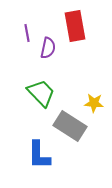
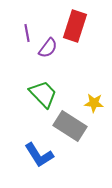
red rectangle: rotated 28 degrees clockwise
purple semicircle: rotated 25 degrees clockwise
green trapezoid: moved 2 px right, 1 px down
blue L-shape: rotated 32 degrees counterclockwise
